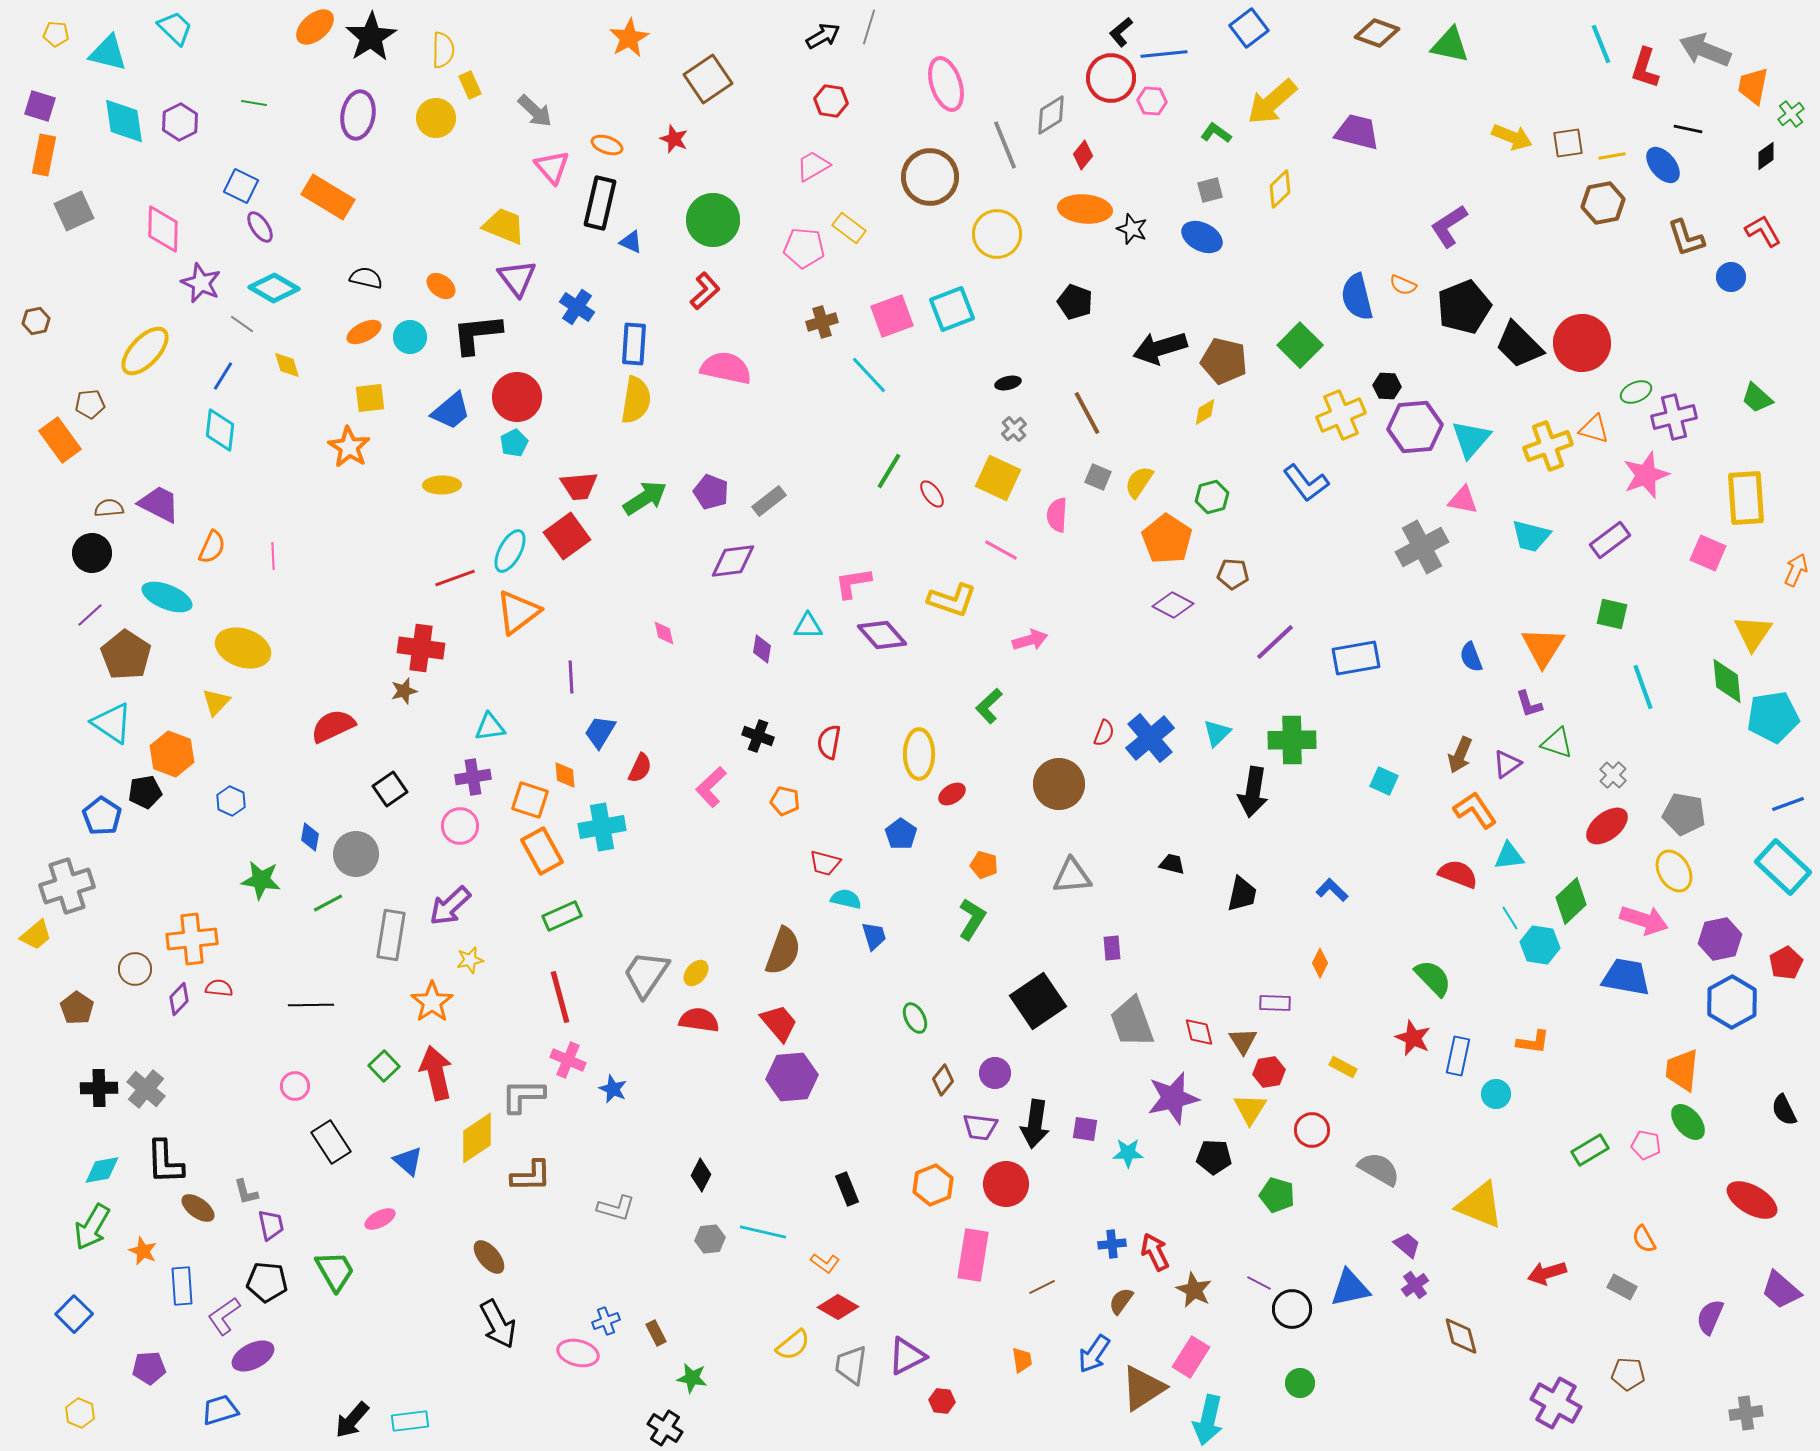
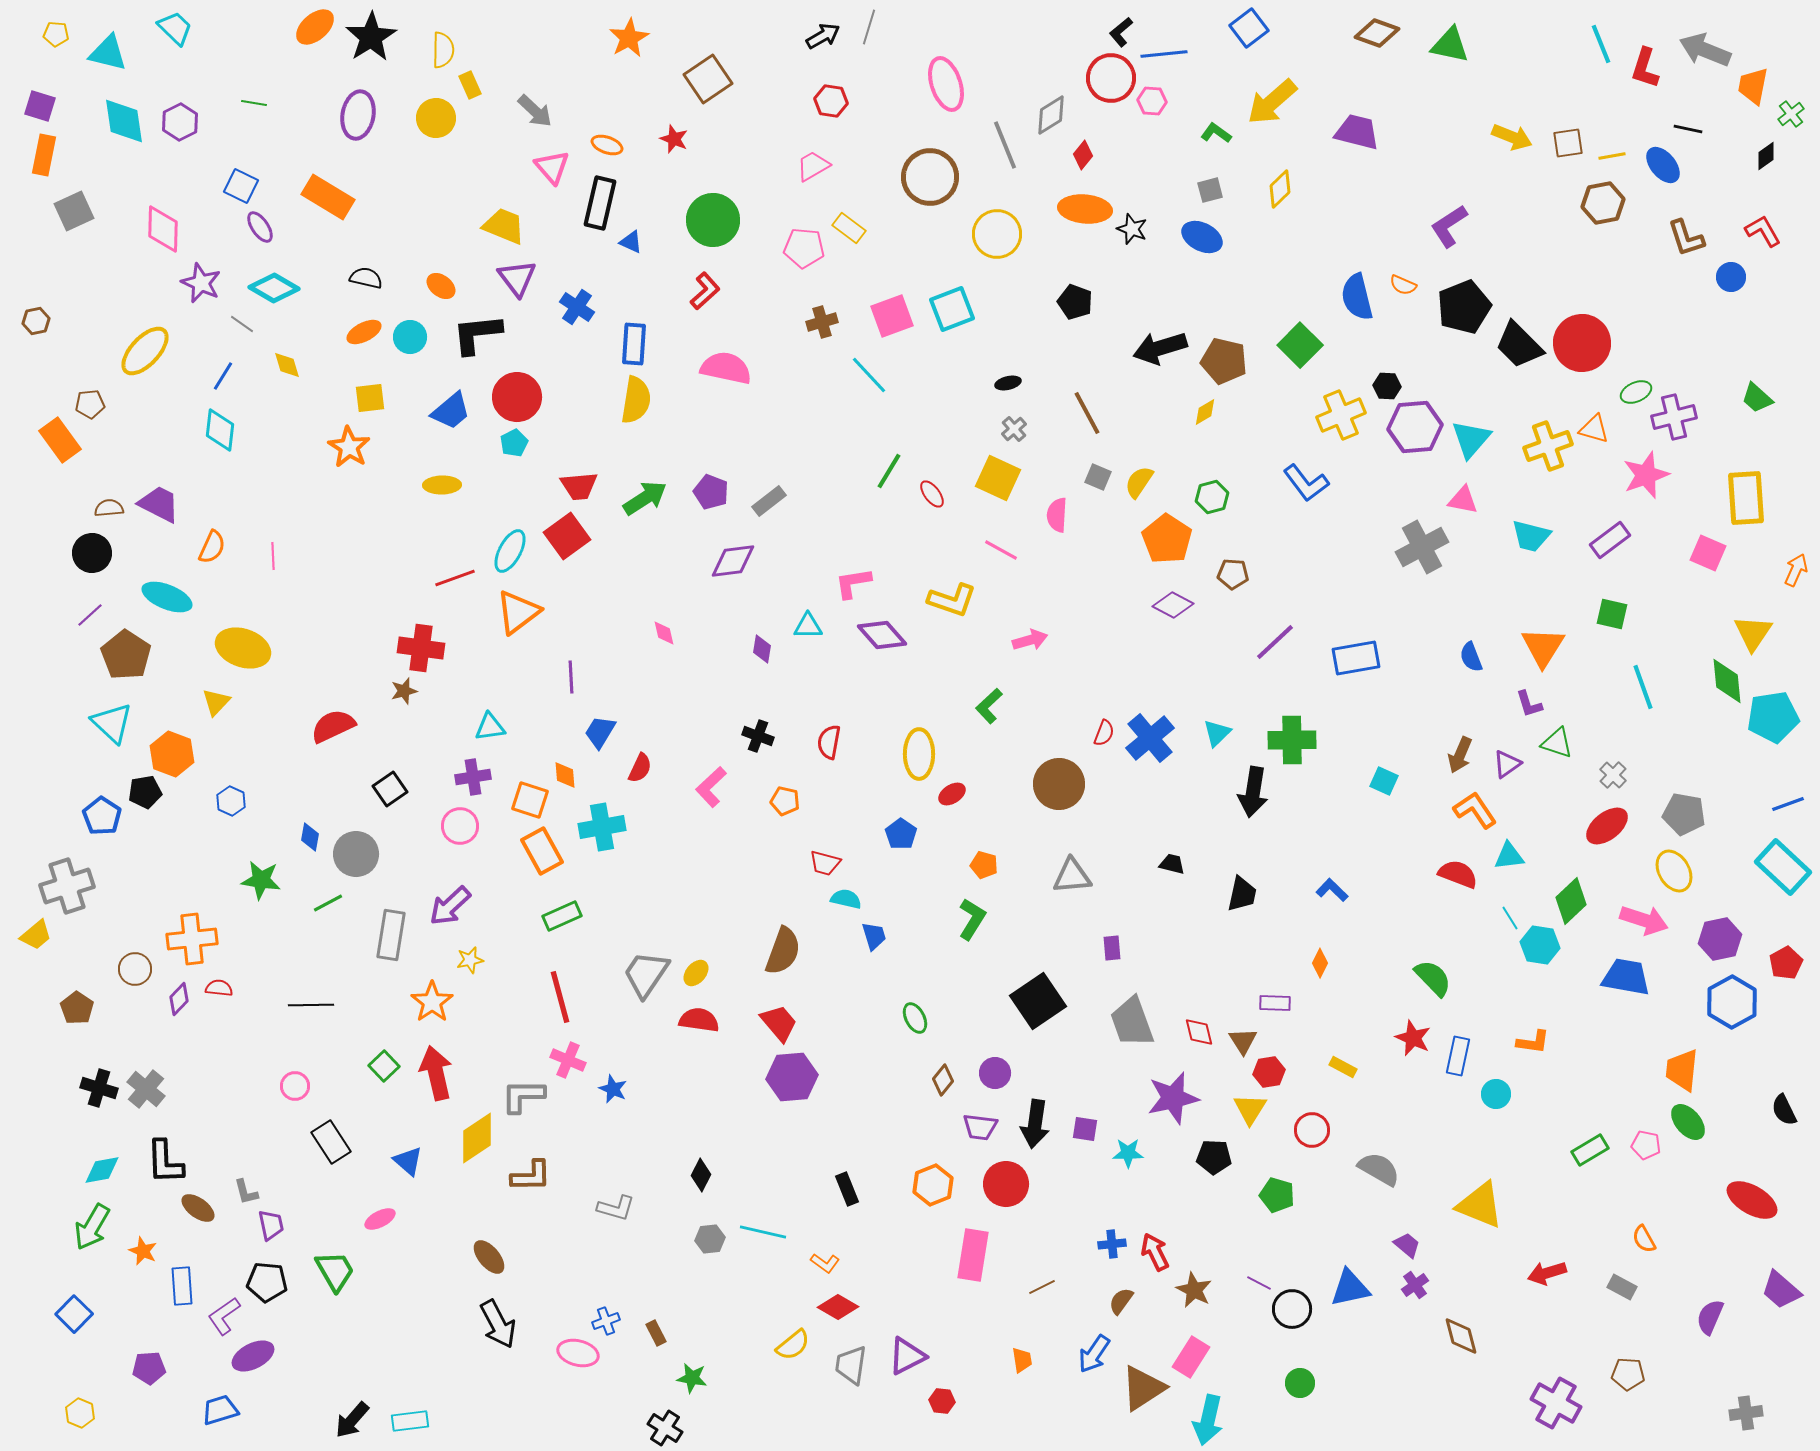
cyan triangle at (112, 723): rotated 9 degrees clockwise
black cross at (99, 1088): rotated 18 degrees clockwise
